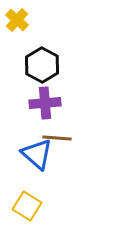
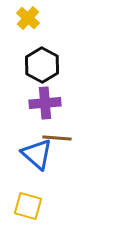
yellow cross: moved 11 px right, 2 px up
yellow square: moved 1 px right; rotated 16 degrees counterclockwise
